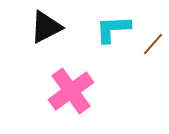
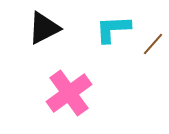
black triangle: moved 2 px left, 1 px down
pink cross: moved 2 px left, 2 px down
